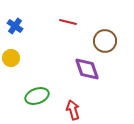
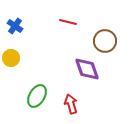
green ellipse: rotated 40 degrees counterclockwise
red arrow: moved 2 px left, 6 px up
